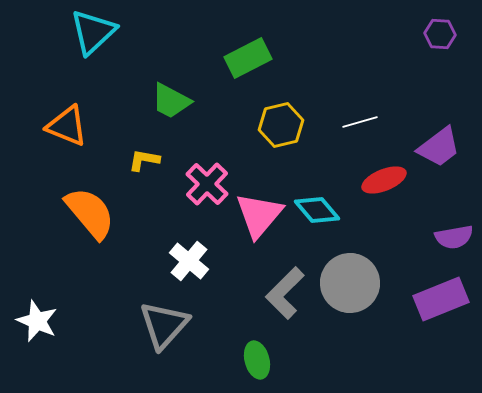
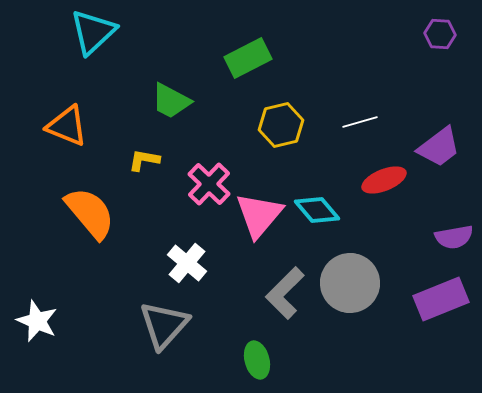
pink cross: moved 2 px right
white cross: moved 2 px left, 2 px down
